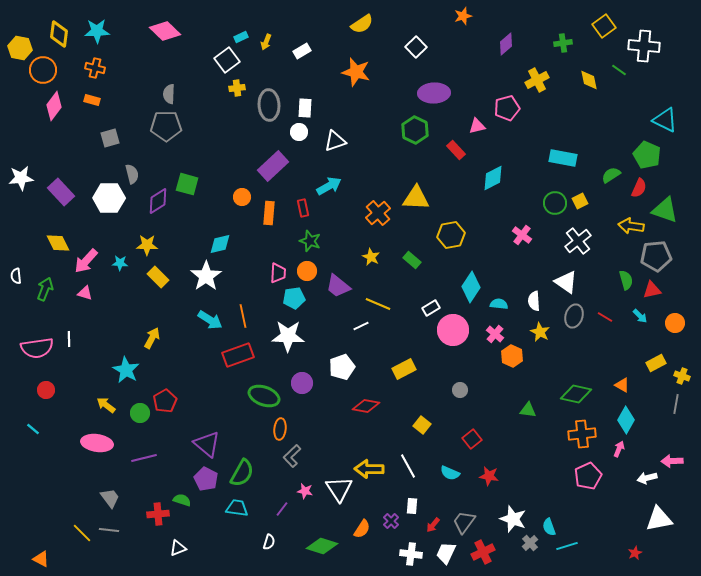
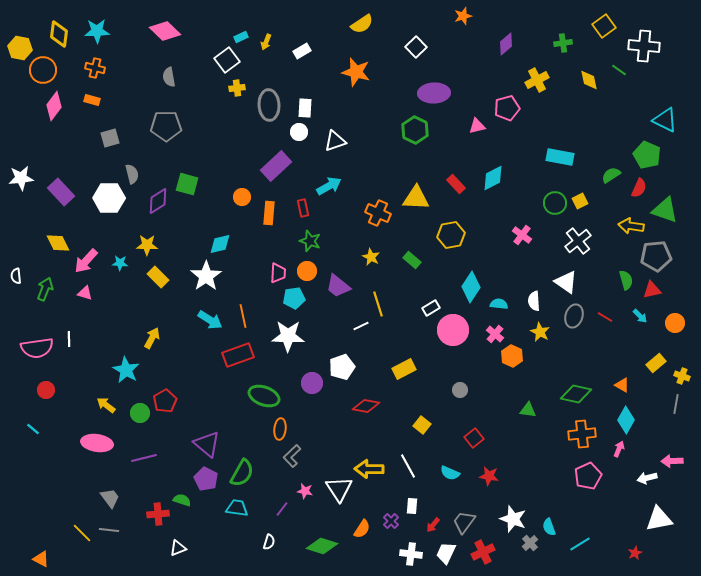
gray semicircle at (169, 94): moved 17 px up; rotated 12 degrees counterclockwise
red rectangle at (456, 150): moved 34 px down
cyan rectangle at (563, 158): moved 3 px left, 1 px up
purple rectangle at (273, 166): moved 3 px right
orange cross at (378, 213): rotated 25 degrees counterclockwise
yellow line at (378, 304): rotated 50 degrees clockwise
yellow rectangle at (656, 363): rotated 12 degrees counterclockwise
purple circle at (302, 383): moved 10 px right
red square at (472, 439): moved 2 px right, 1 px up
cyan line at (567, 546): moved 13 px right, 2 px up; rotated 15 degrees counterclockwise
